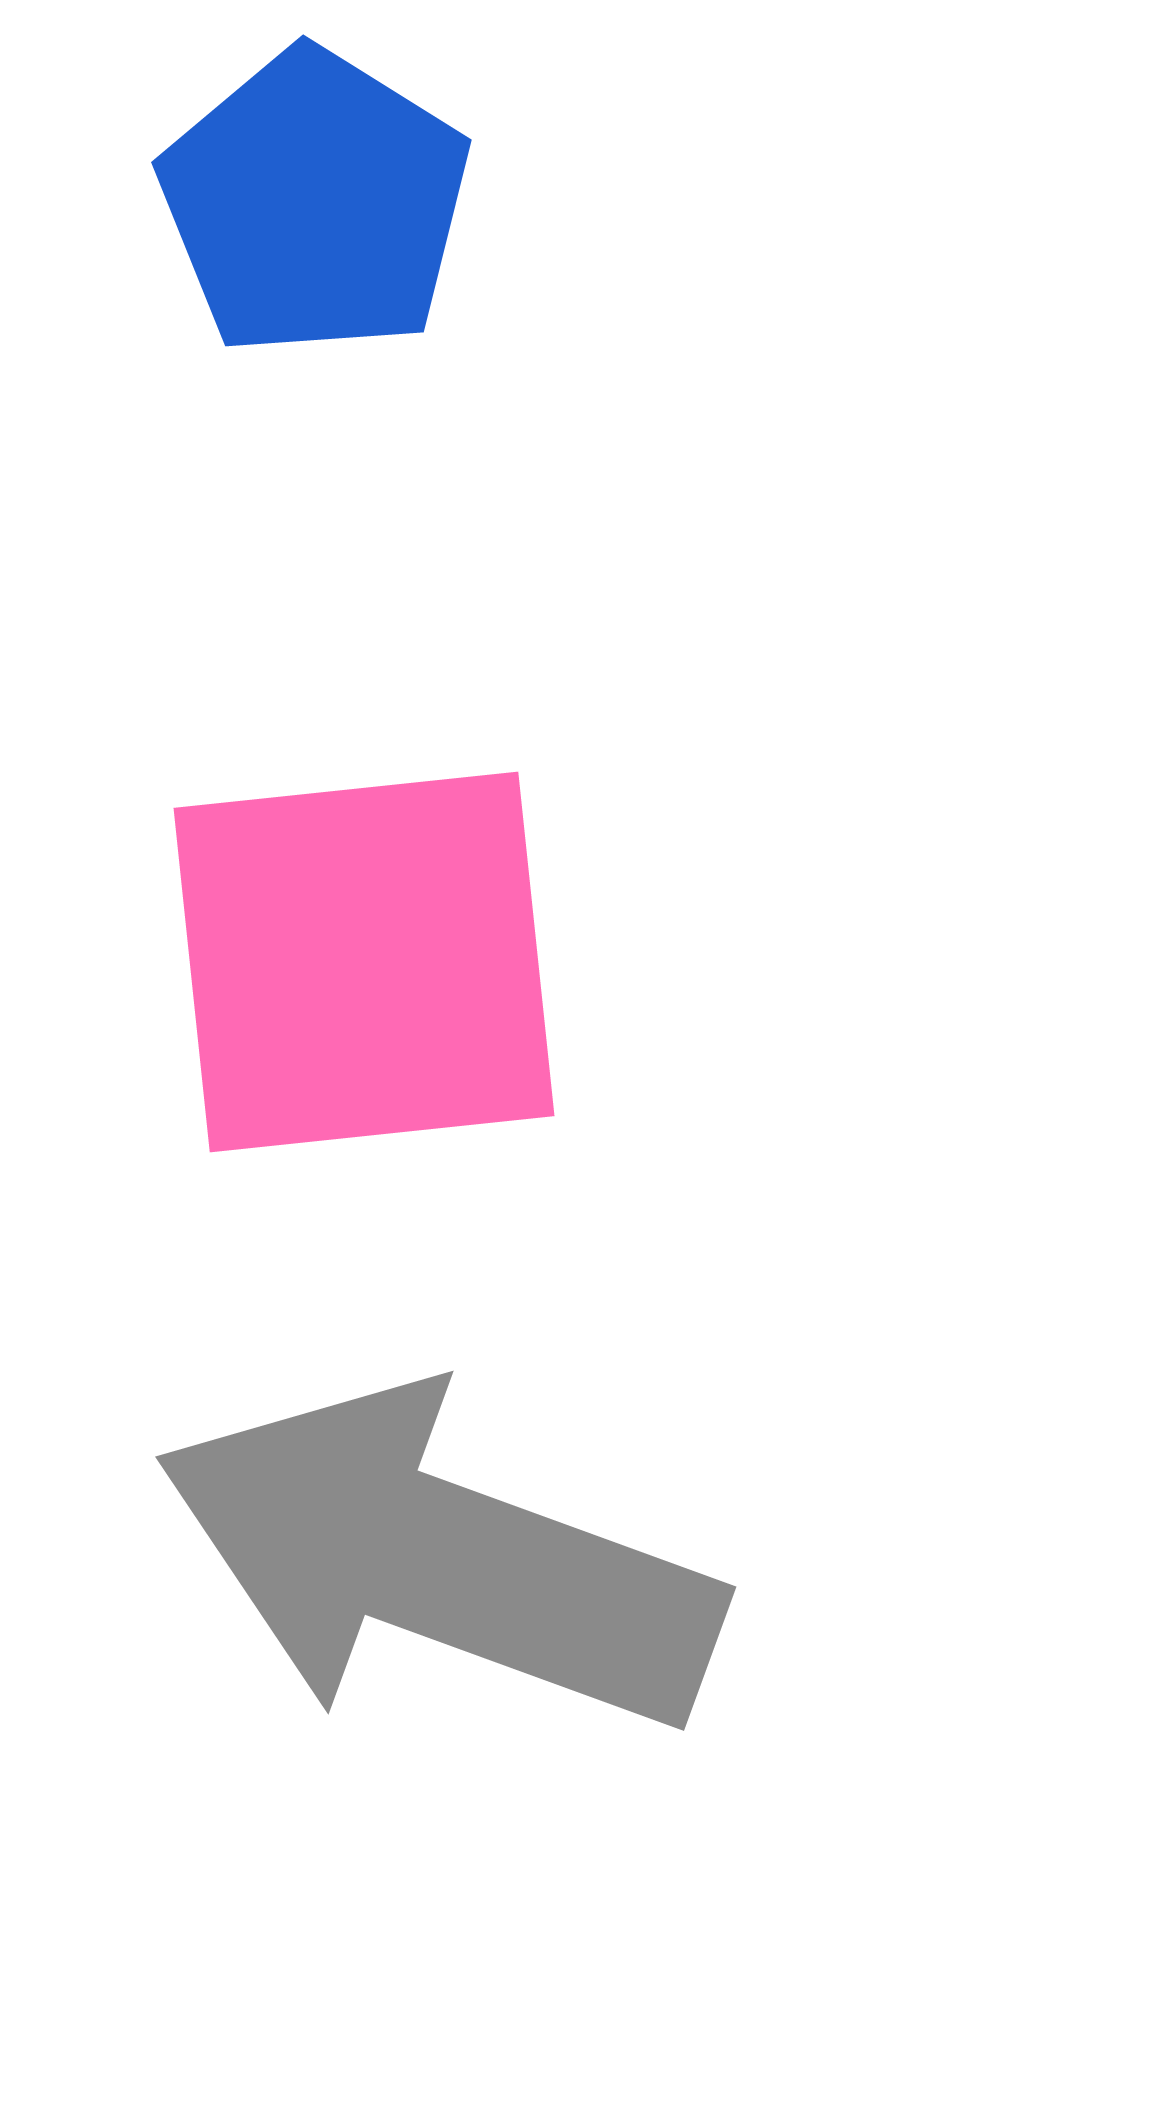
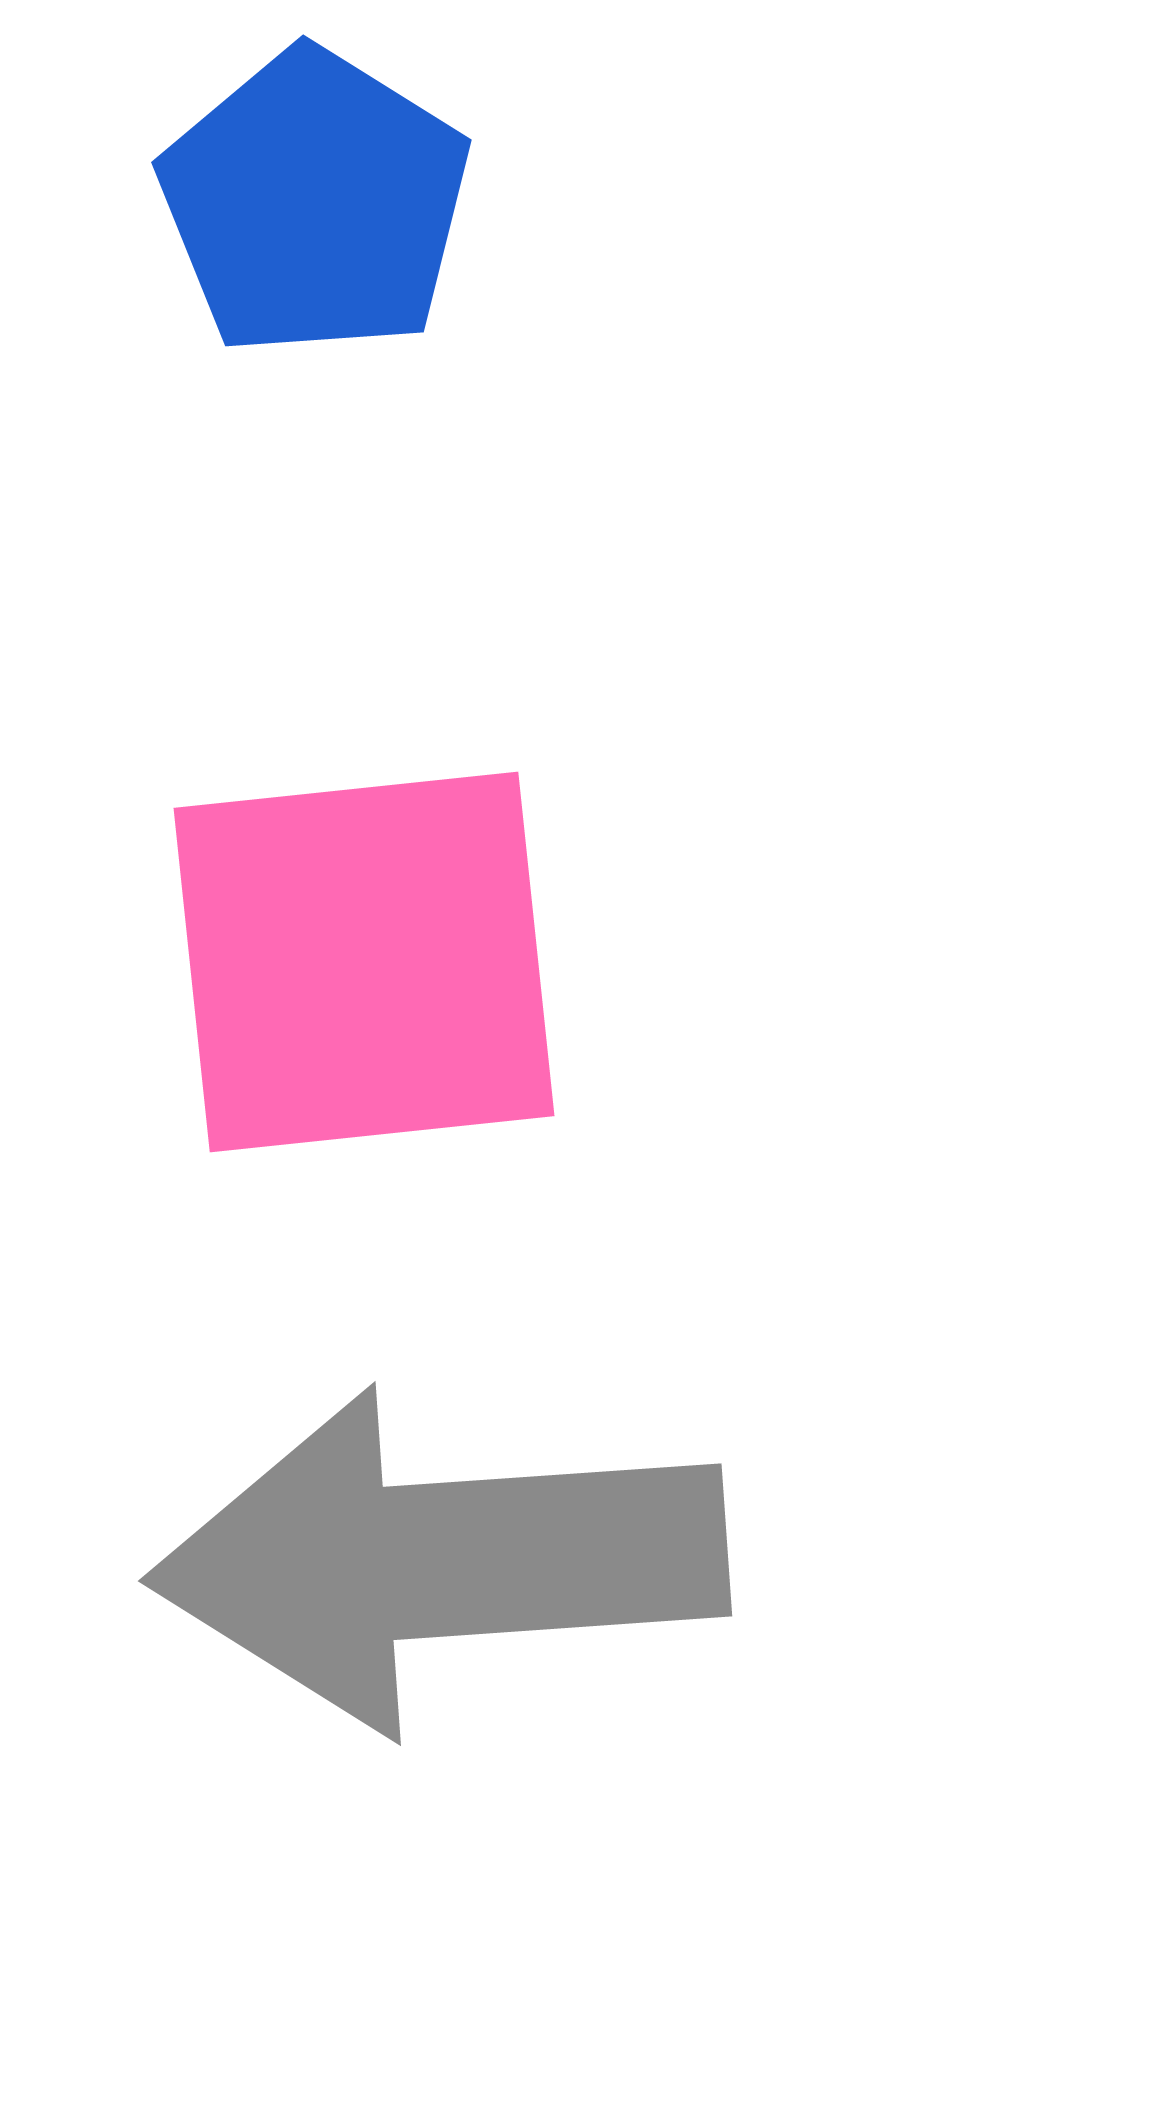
gray arrow: rotated 24 degrees counterclockwise
